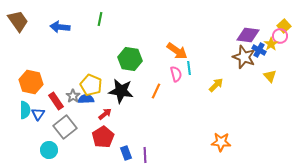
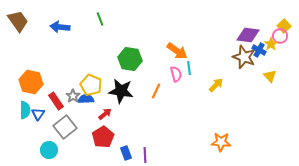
green line: rotated 32 degrees counterclockwise
